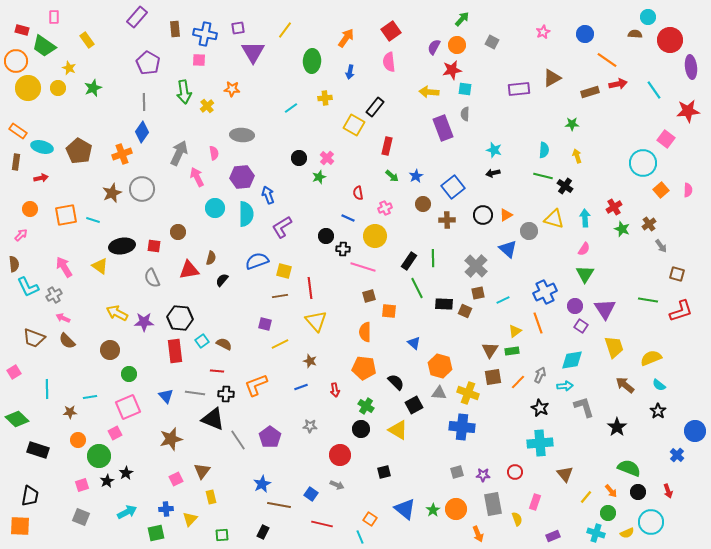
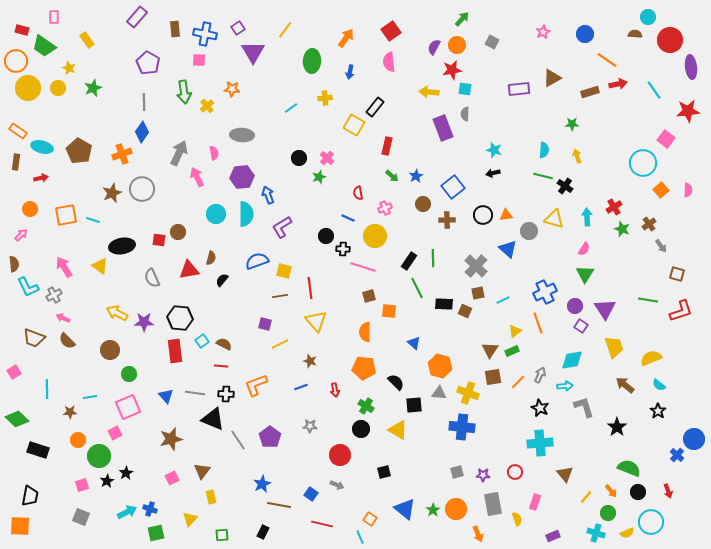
purple square at (238, 28): rotated 24 degrees counterclockwise
cyan circle at (215, 208): moved 1 px right, 6 px down
orange triangle at (506, 215): rotated 24 degrees clockwise
cyan arrow at (585, 218): moved 2 px right, 1 px up
red square at (154, 246): moved 5 px right, 6 px up
green rectangle at (512, 351): rotated 16 degrees counterclockwise
red line at (217, 371): moved 4 px right, 5 px up
black square at (414, 405): rotated 24 degrees clockwise
blue circle at (695, 431): moved 1 px left, 8 px down
pink square at (176, 479): moved 4 px left, 1 px up
blue cross at (166, 509): moved 16 px left; rotated 24 degrees clockwise
